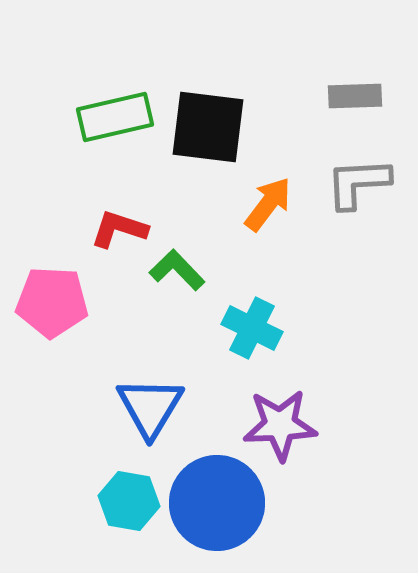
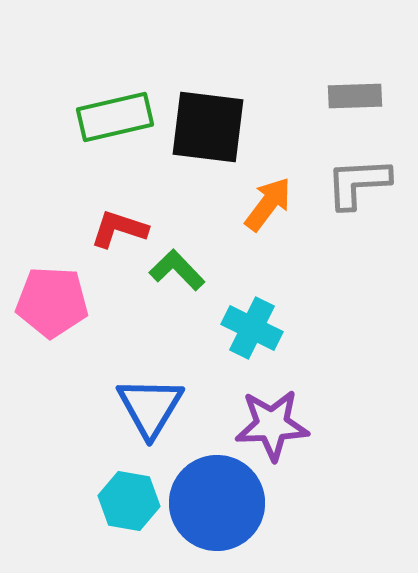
purple star: moved 8 px left
